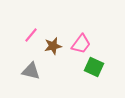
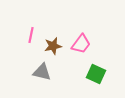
pink line: rotated 28 degrees counterclockwise
green square: moved 2 px right, 7 px down
gray triangle: moved 11 px right, 1 px down
